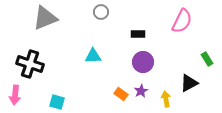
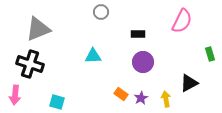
gray triangle: moved 7 px left, 11 px down
green rectangle: moved 3 px right, 5 px up; rotated 16 degrees clockwise
purple star: moved 7 px down
